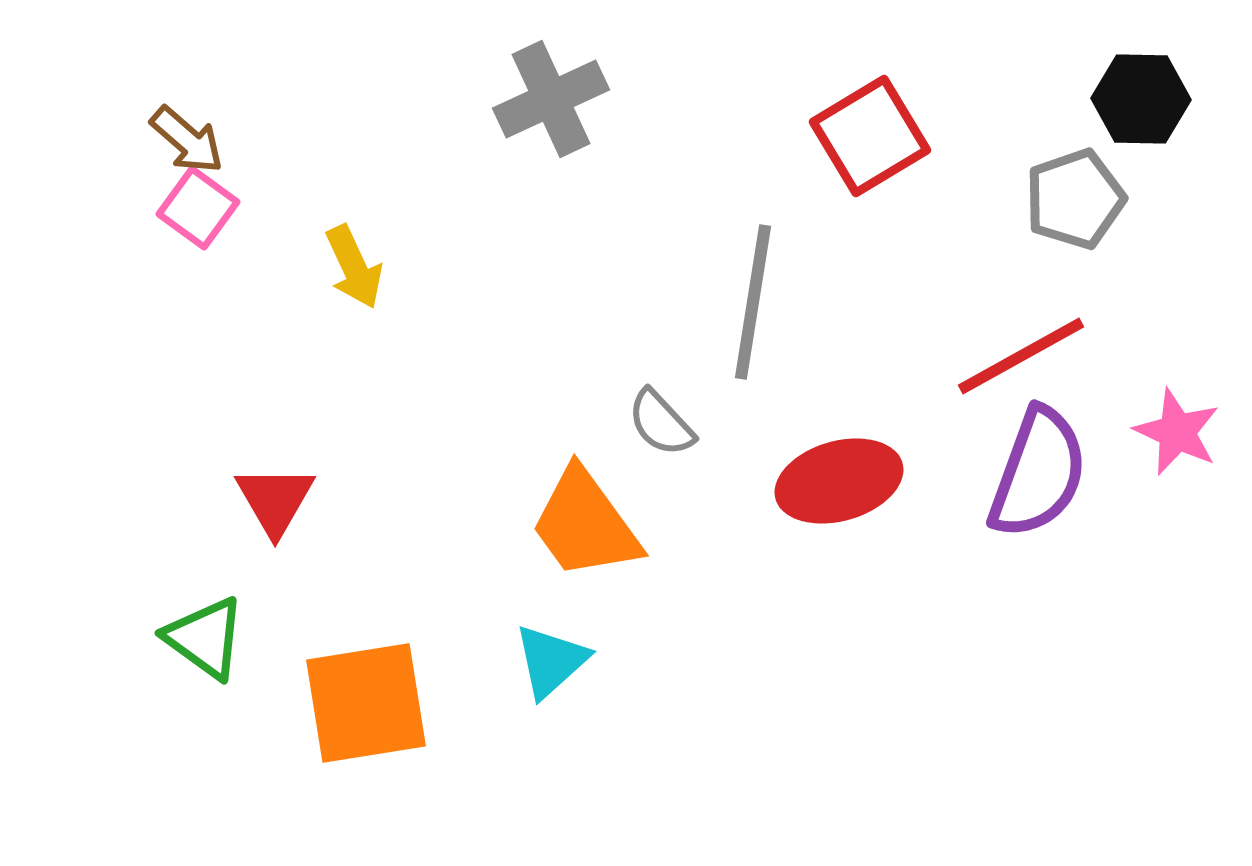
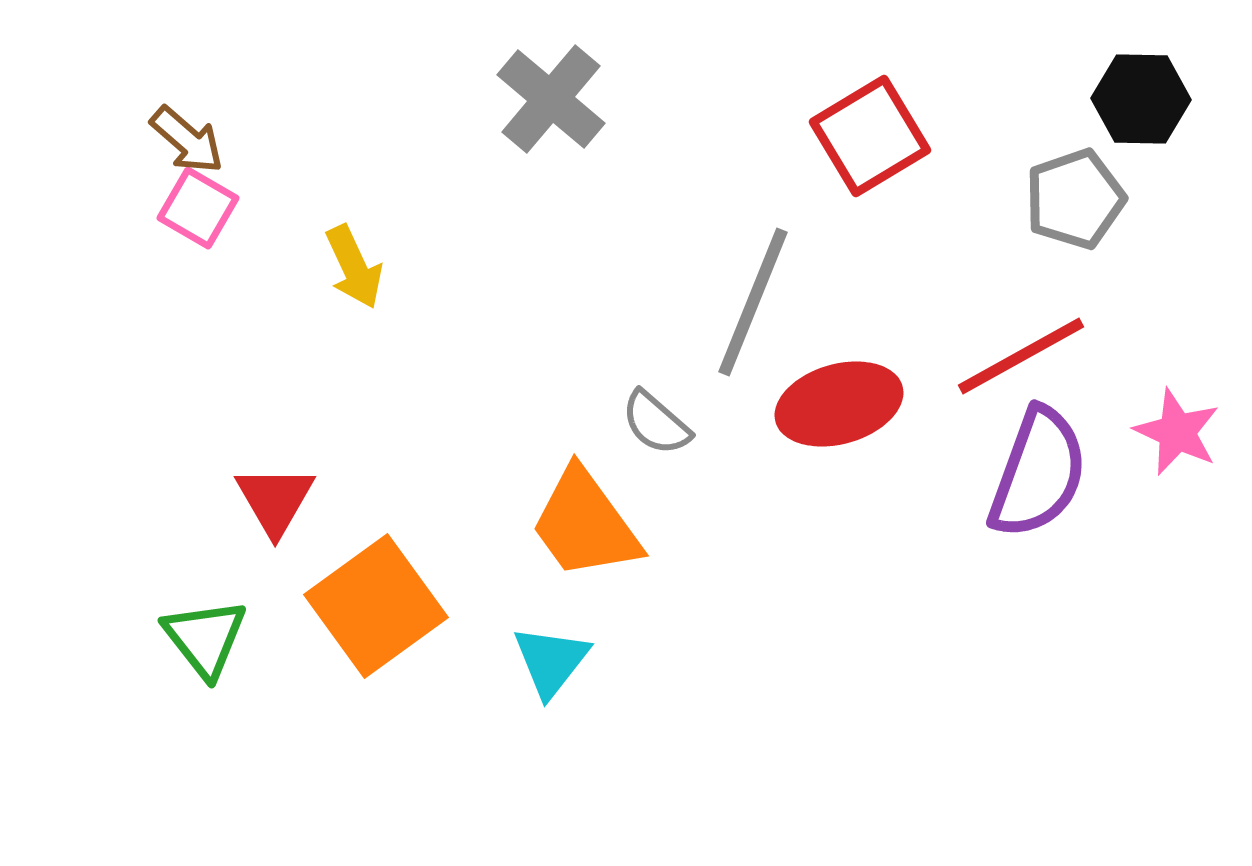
gray cross: rotated 25 degrees counterclockwise
pink square: rotated 6 degrees counterclockwise
gray line: rotated 13 degrees clockwise
gray semicircle: moved 5 px left; rotated 6 degrees counterclockwise
red ellipse: moved 77 px up
green triangle: rotated 16 degrees clockwise
cyan triangle: rotated 10 degrees counterclockwise
orange square: moved 10 px right, 97 px up; rotated 27 degrees counterclockwise
